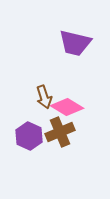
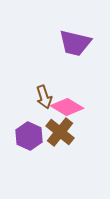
brown cross: rotated 28 degrees counterclockwise
